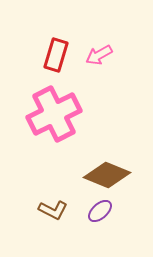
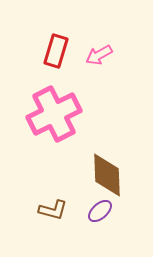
red rectangle: moved 4 px up
brown diamond: rotated 66 degrees clockwise
brown L-shape: rotated 12 degrees counterclockwise
